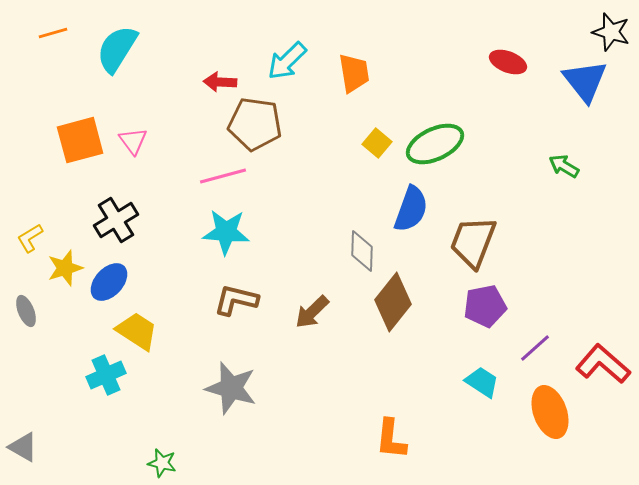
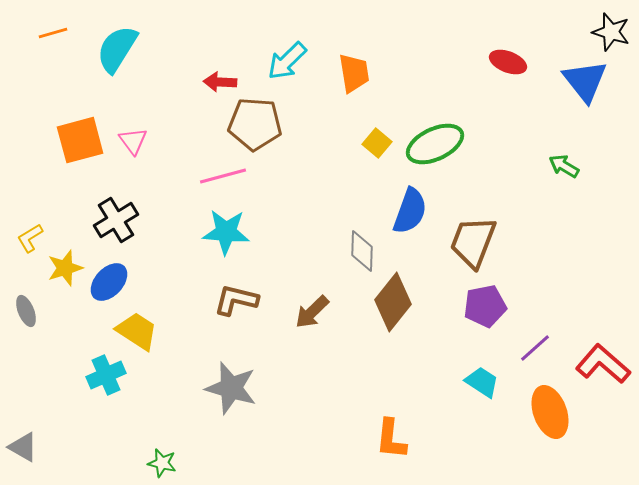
brown pentagon: rotated 4 degrees counterclockwise
blue semicircle: moved 1 px left, 2 px down
